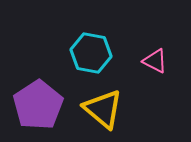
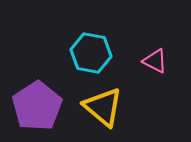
purple pentagon: moved 1 px left, 1 px down
yellow triangle: moved 2 px up
